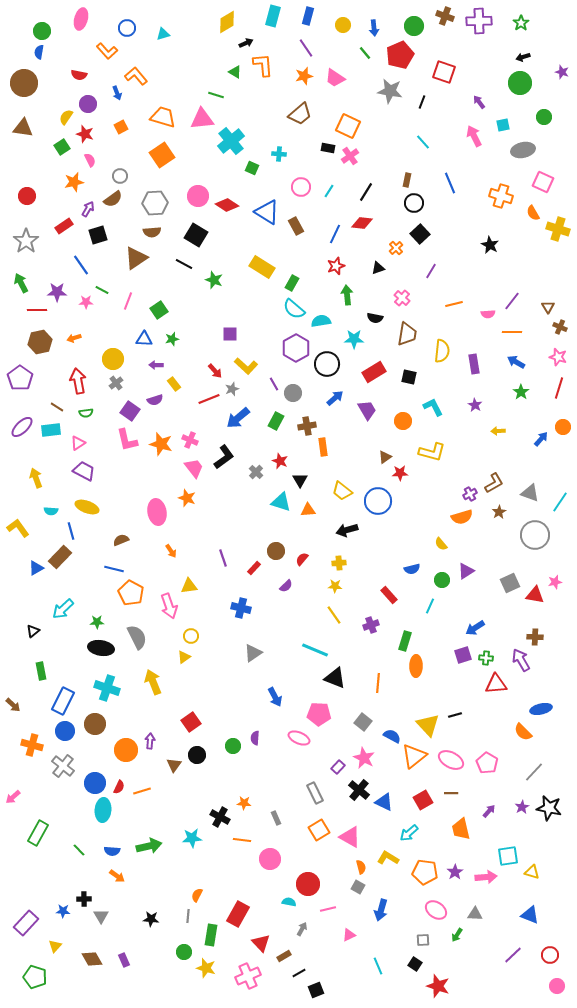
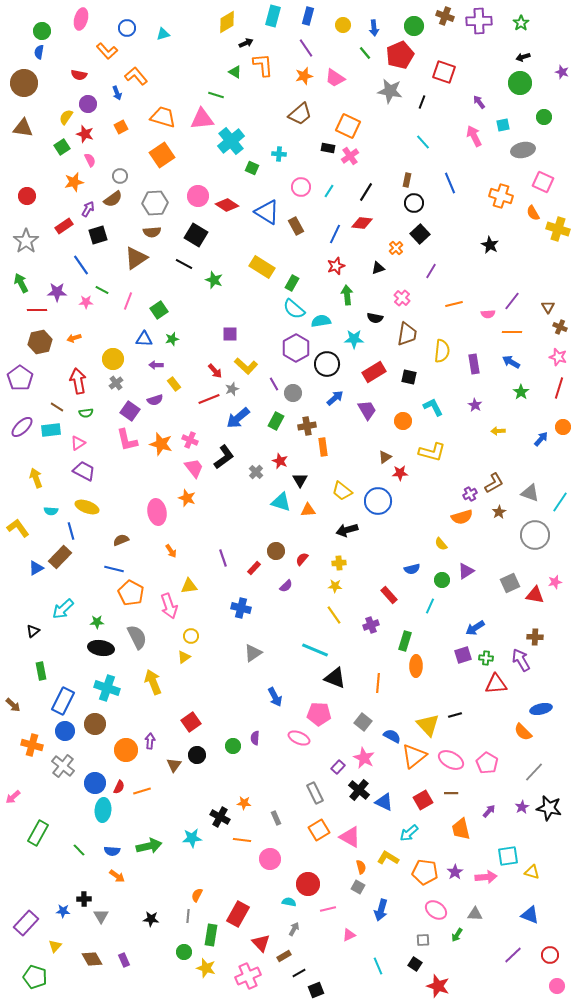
blue arrow at (516, 362): moved 5 px left
gray arrow at (302, 929): moved 8 px left
